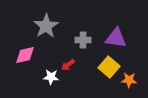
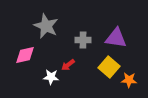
gray star: rotated 15 degrees counterclockwise
